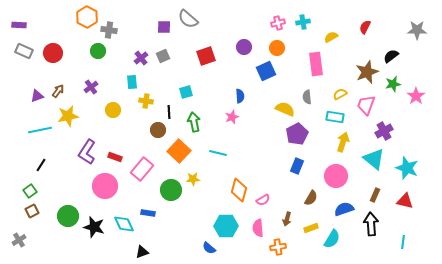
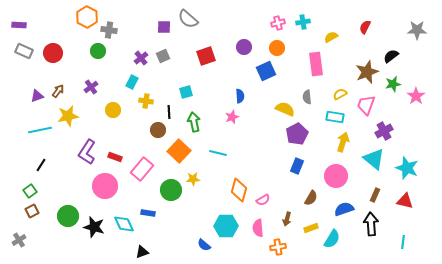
cyan rectangle at (132, 82): rotated 32 degrees clockwise
blue semicircle at (209, 248): moved 5 px left, 3 px up
